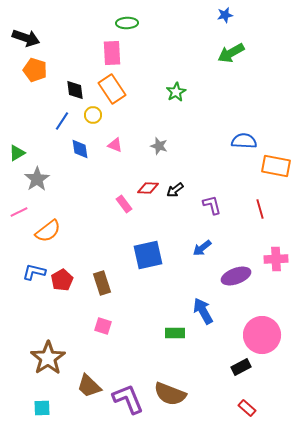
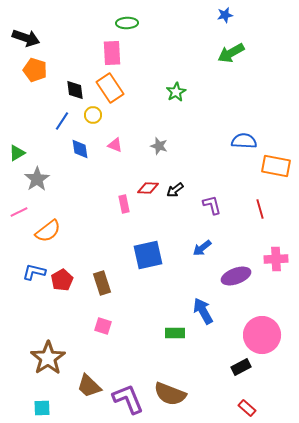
orange rectangle at (112, 89): moved 2 px left, 1 px up
pink rectangle at (124, 204): rotated 24 degrees clockwise
